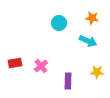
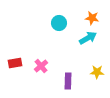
cyan arrow: moved 3 px up; rotated 54 degrees counterclockwise
